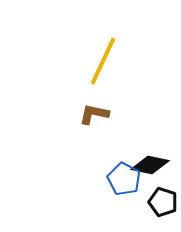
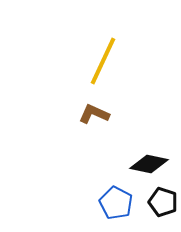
brown L-shape: rotated 12 degrees clockwise
black diamond: moved 1 px left, 1 px up
blue pentagon: moved 8 px left, 24 px down
